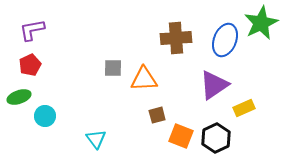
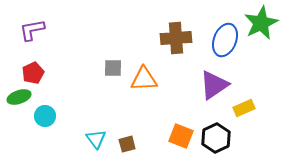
red pentagon: moved 3 px right, 8 px down
brown square: moved 30 px left, 29 px down
